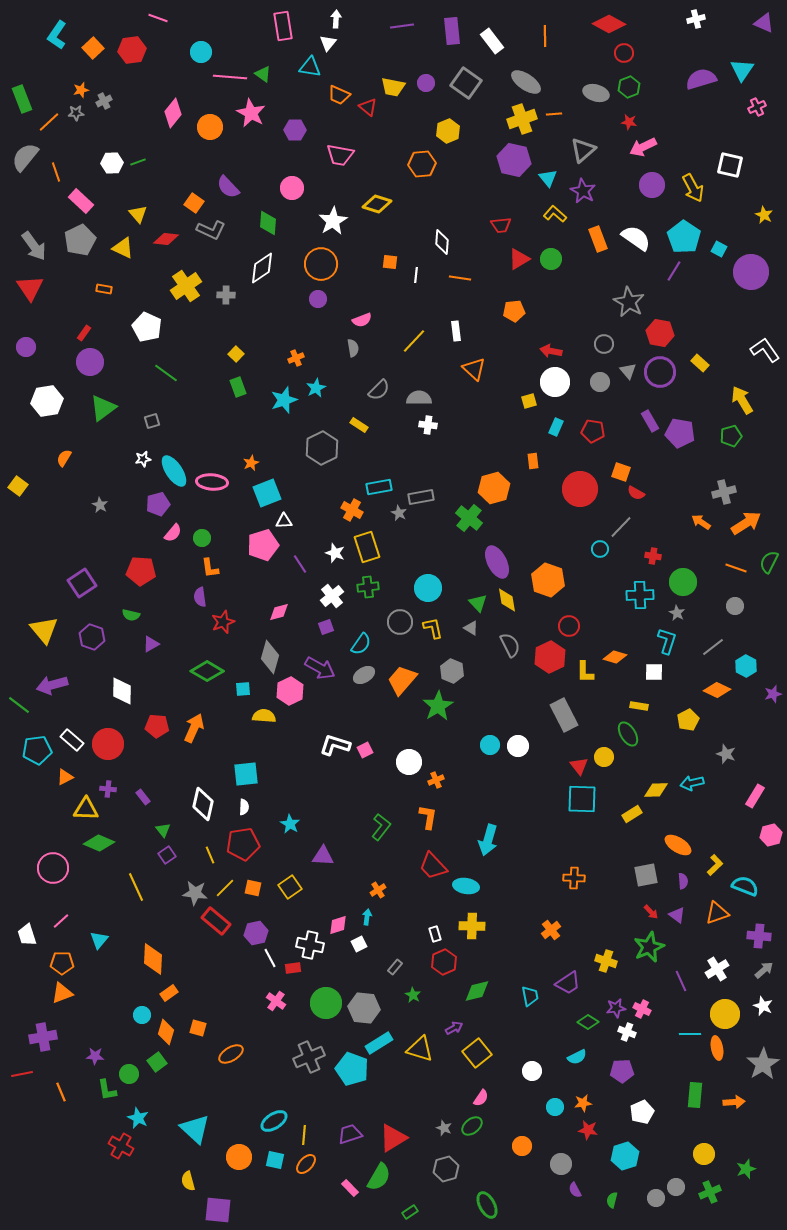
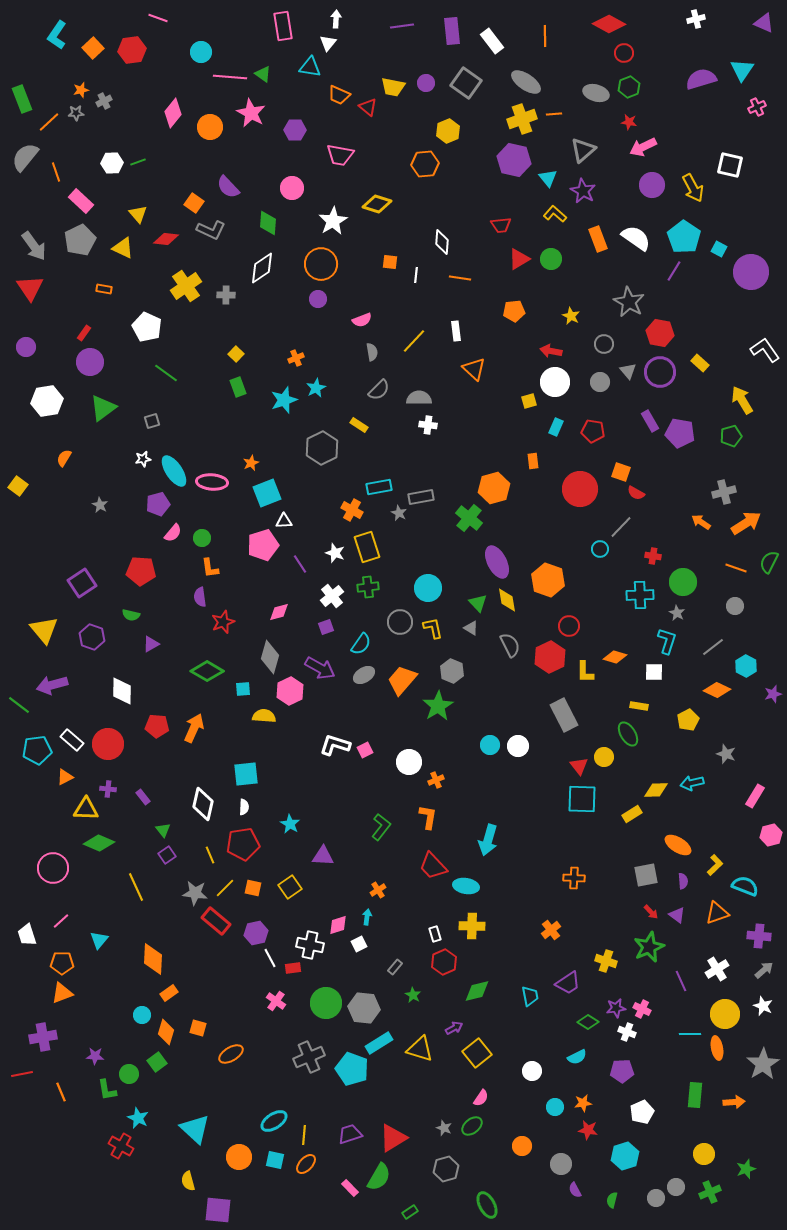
orange hexagon at (422, 164): moved 3 px right
yellow star at (764, 215): moved 193 px left, 101 px down
gray semicircle at (353, 348): moved 19 px right, 4 px down
